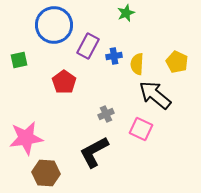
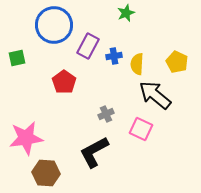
green square: moved 2 px left, 2 px up
